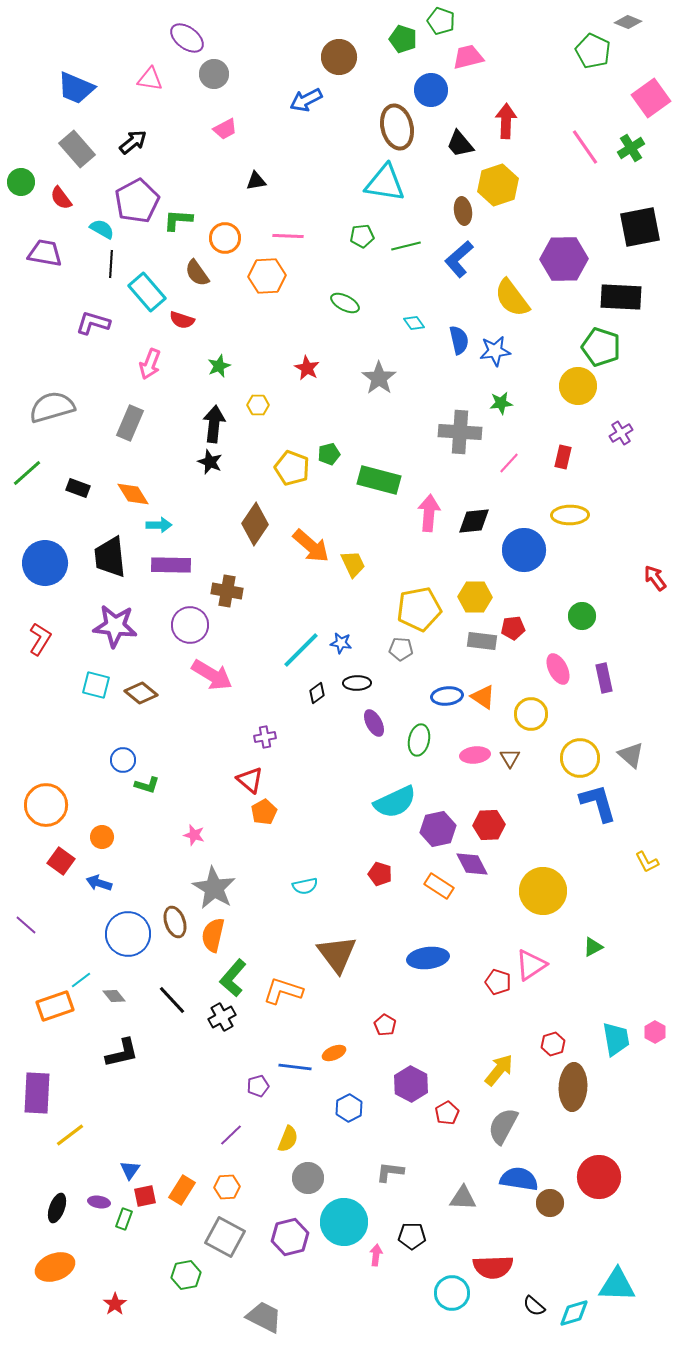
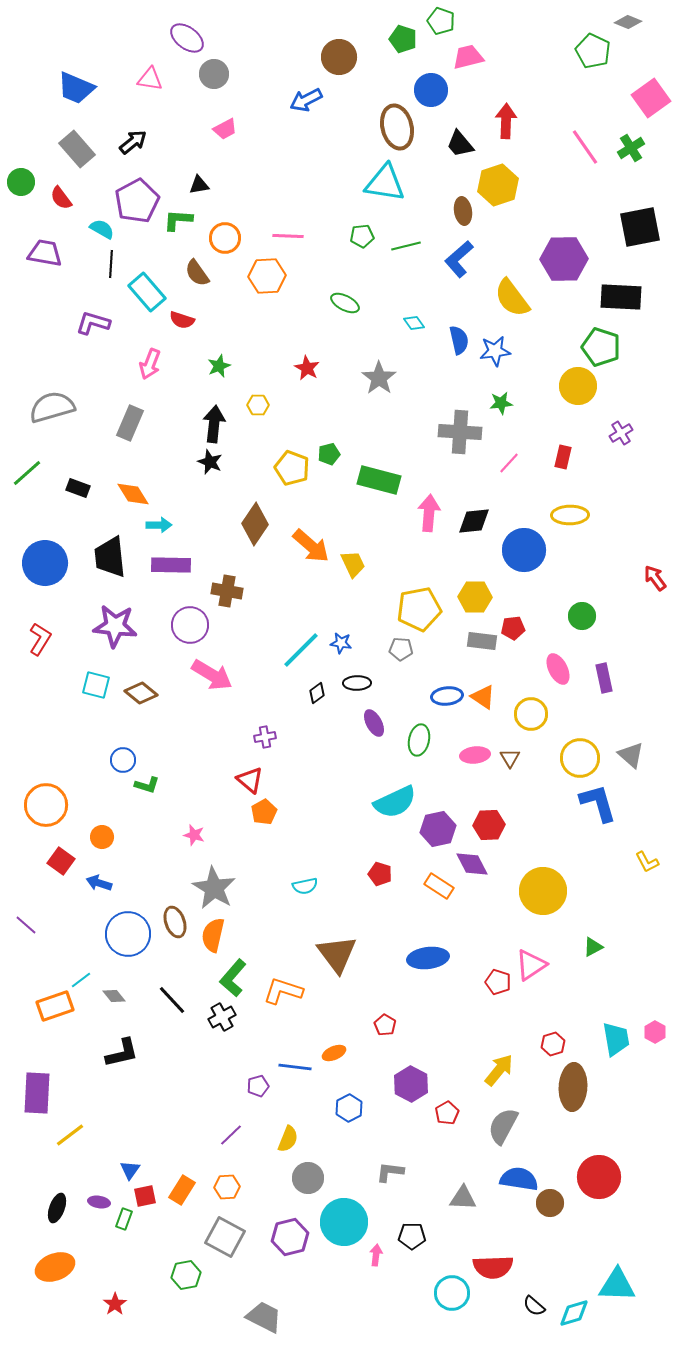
black triangle at (256, 181): moved 57 px left, 4 px down
